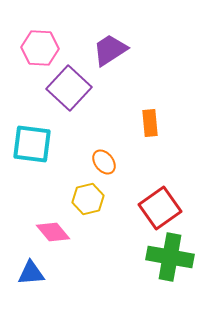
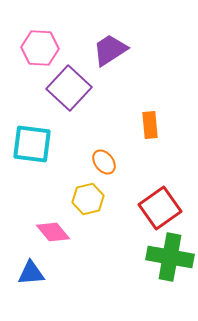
orange rectangle: moved 2 px down
